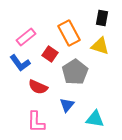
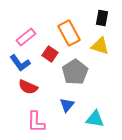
red semicircle: moved 10 px left
